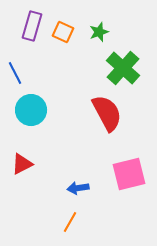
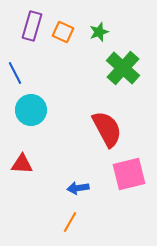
red semicircle: moved 16 px down
red triangle: rotated 30 degrees clockwise
